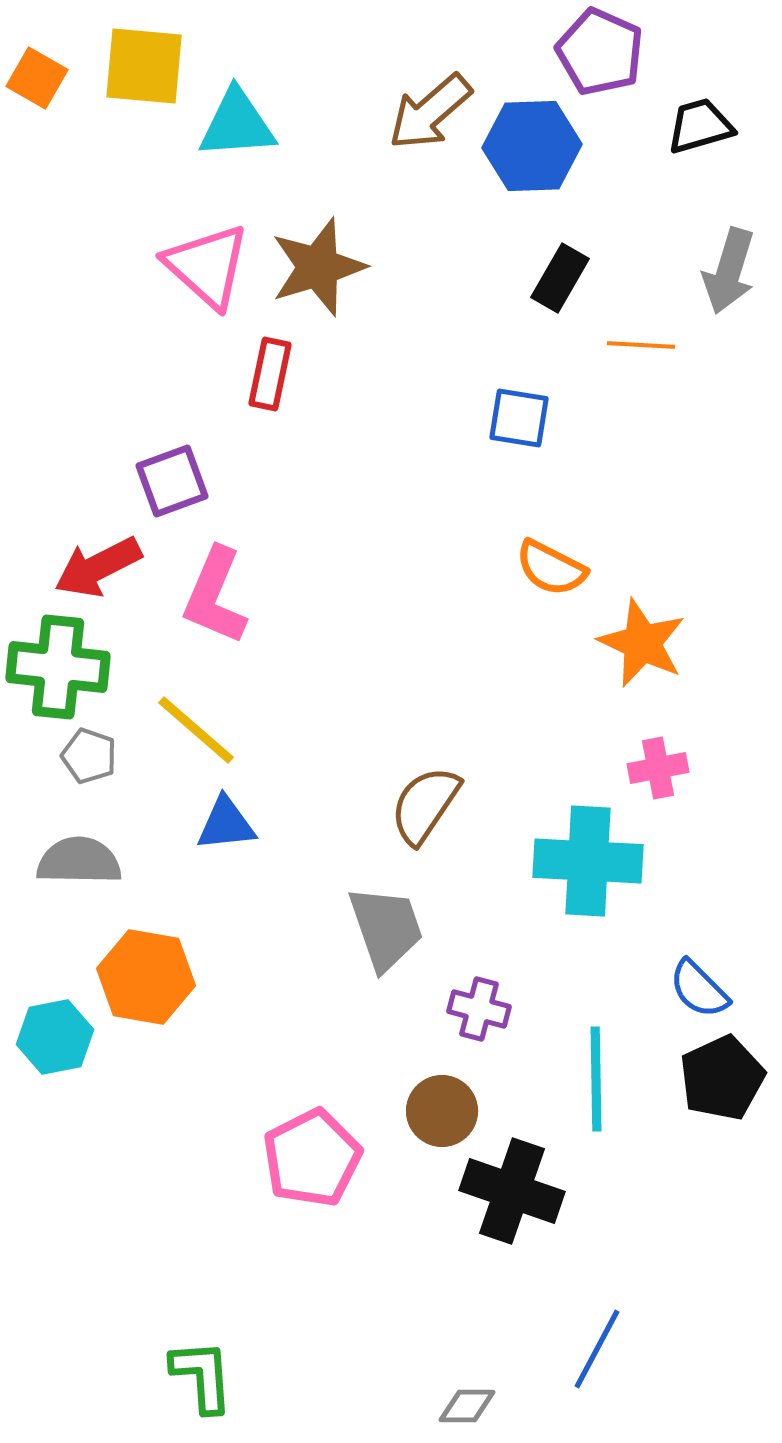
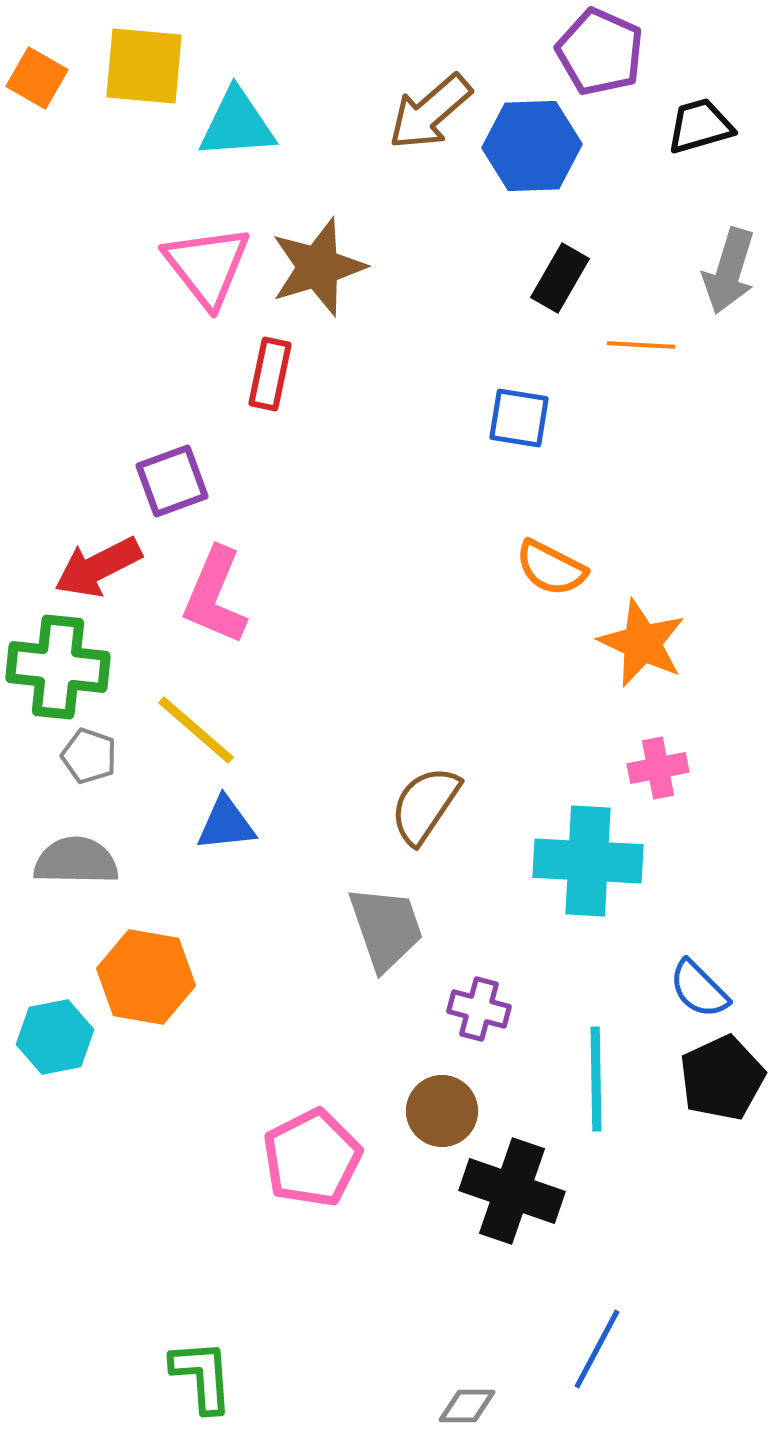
pink triangle: rotated 10 degrees clockwise
gray semicircle: moved 3 px left
